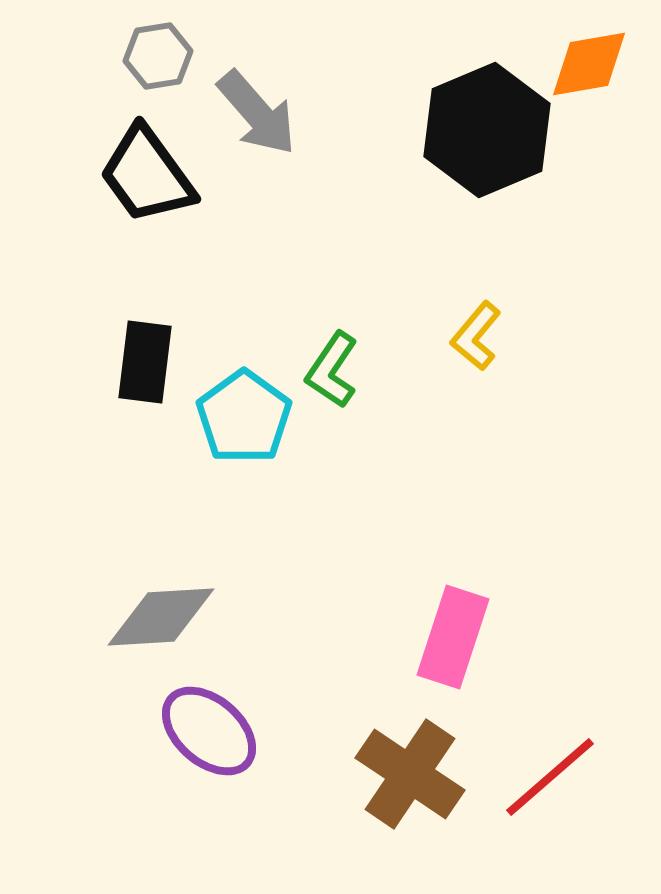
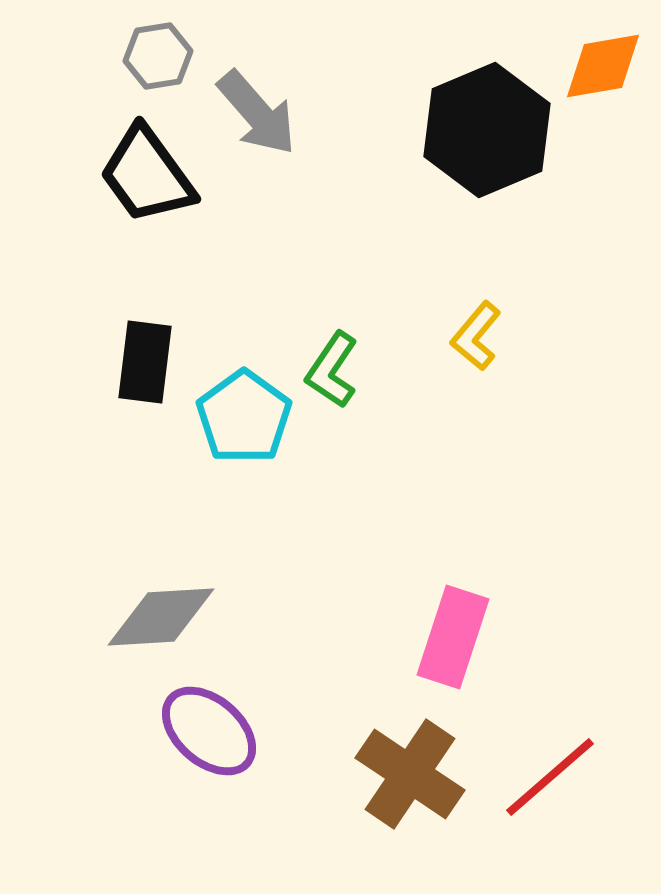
orange diamond: moved 14 px right, 2 px down
